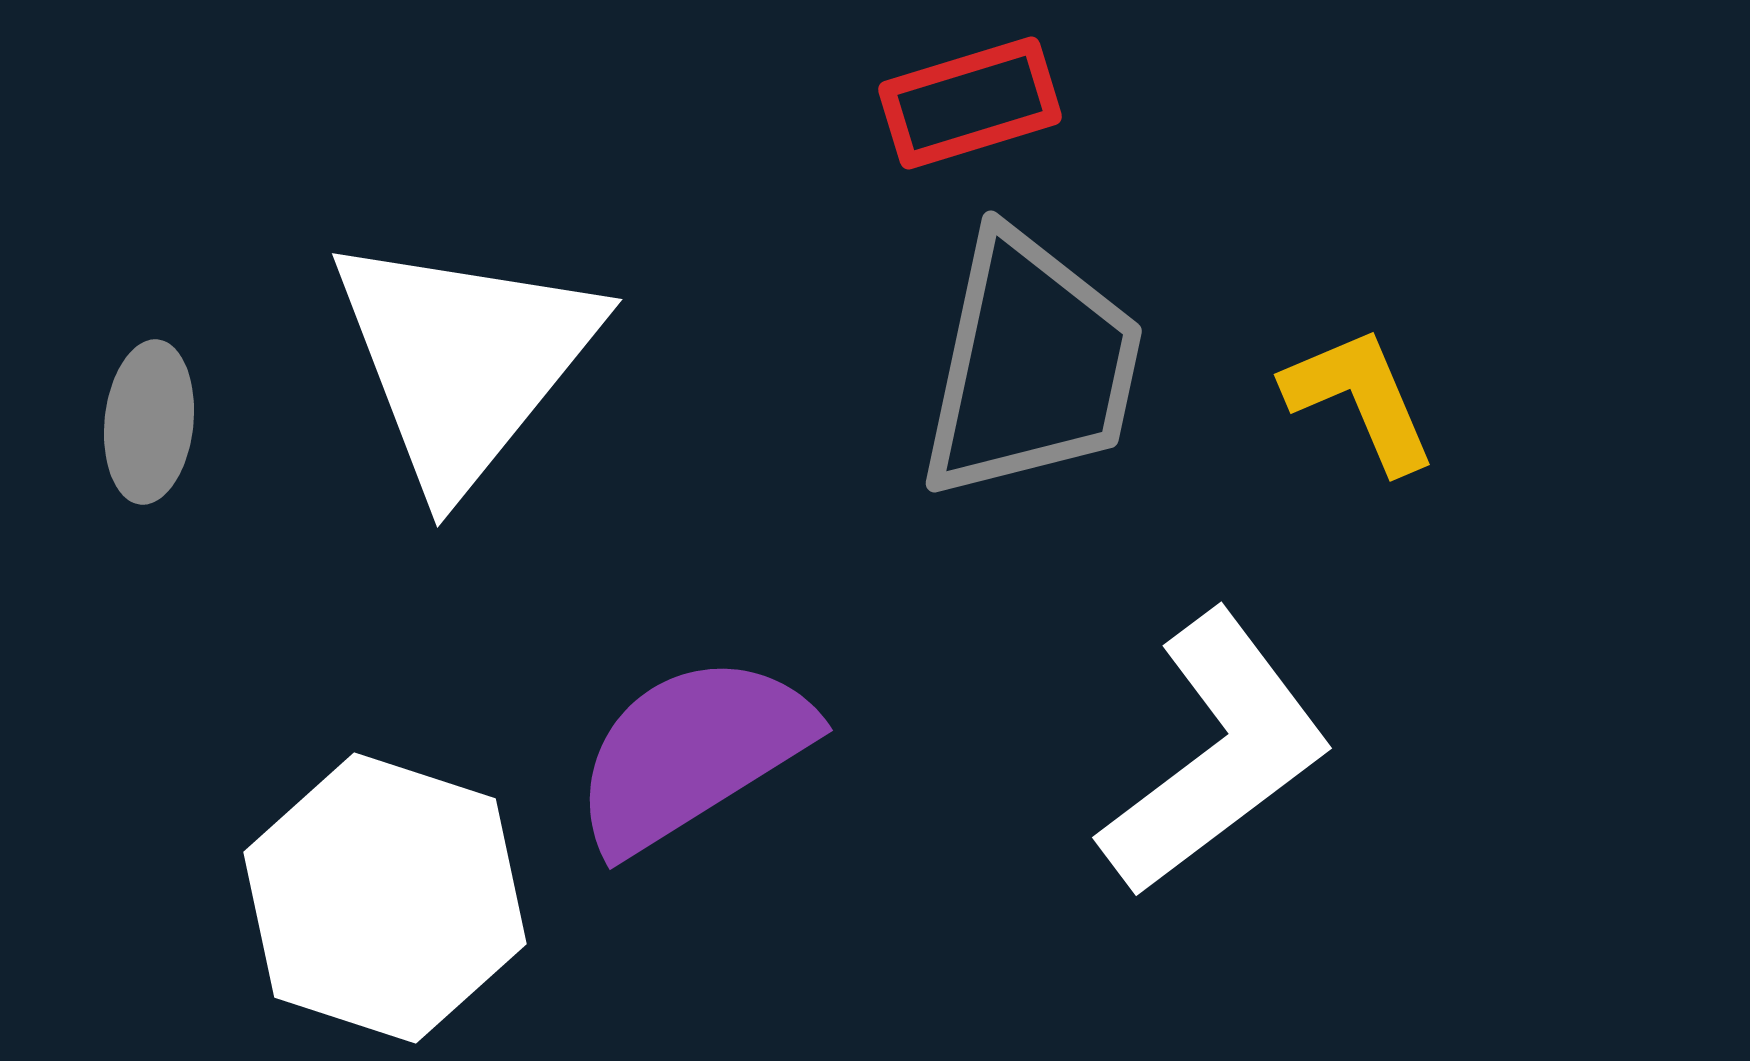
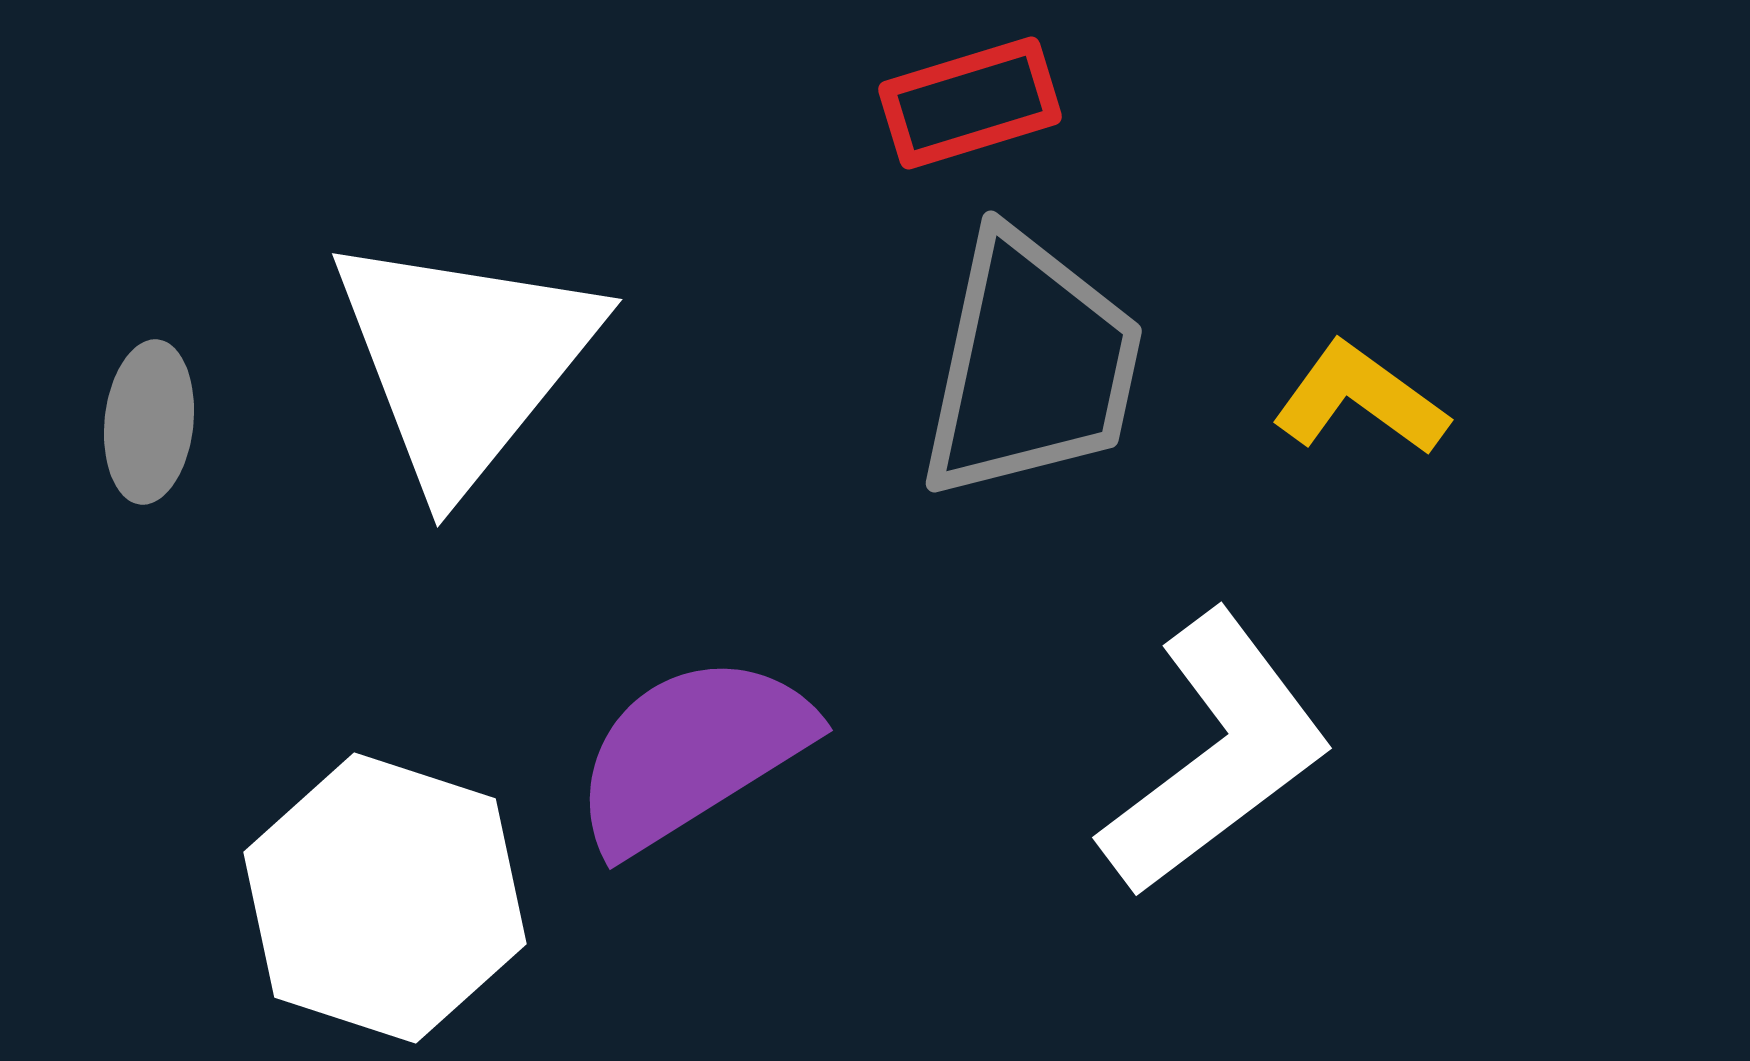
yellow L-shape: rotated 31 degrees counterclockwise
